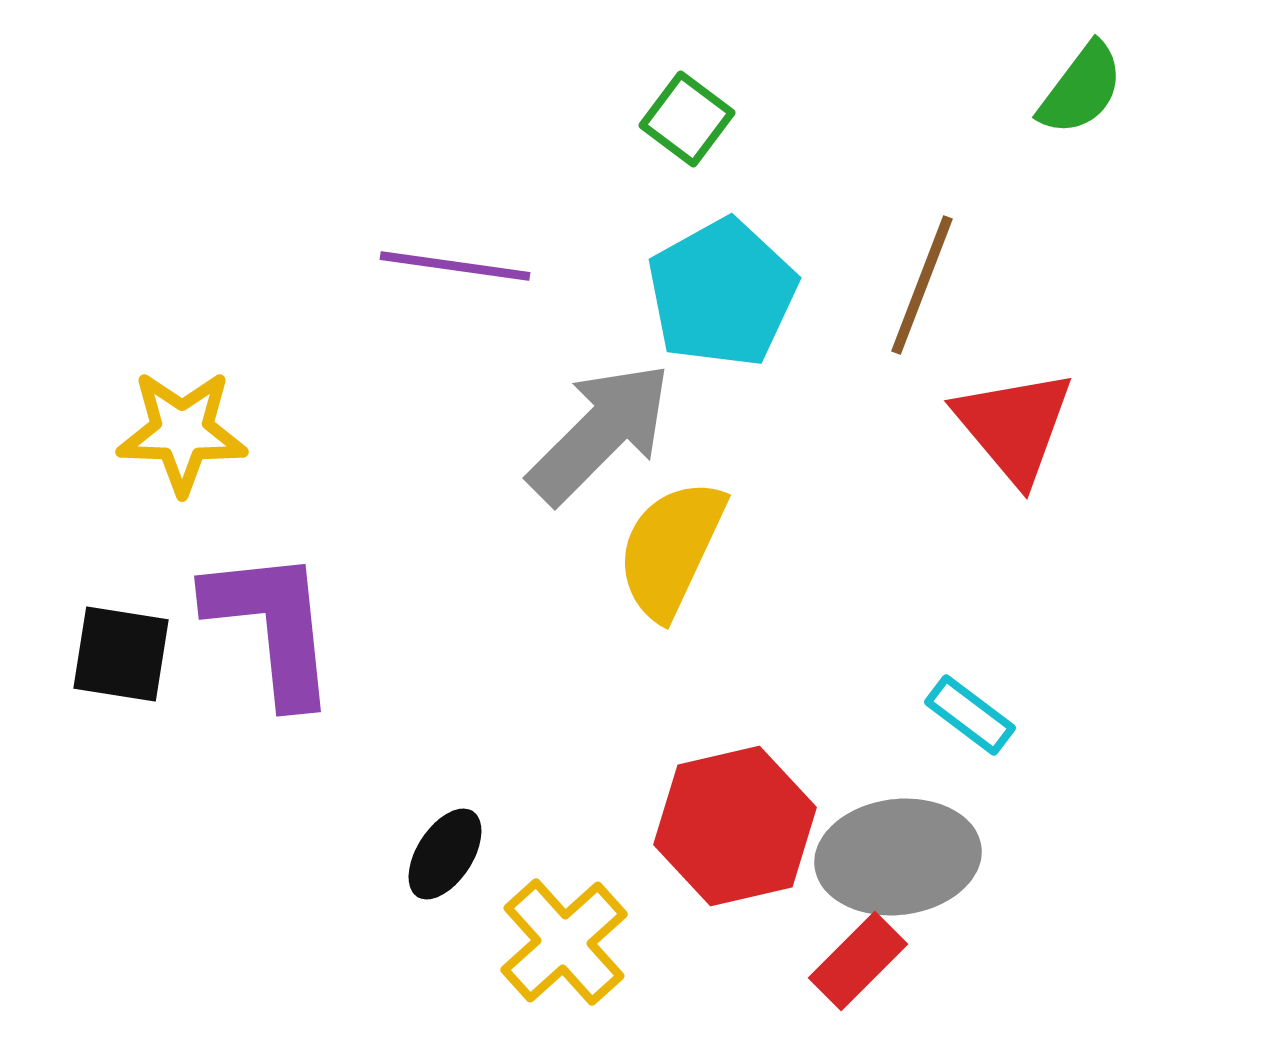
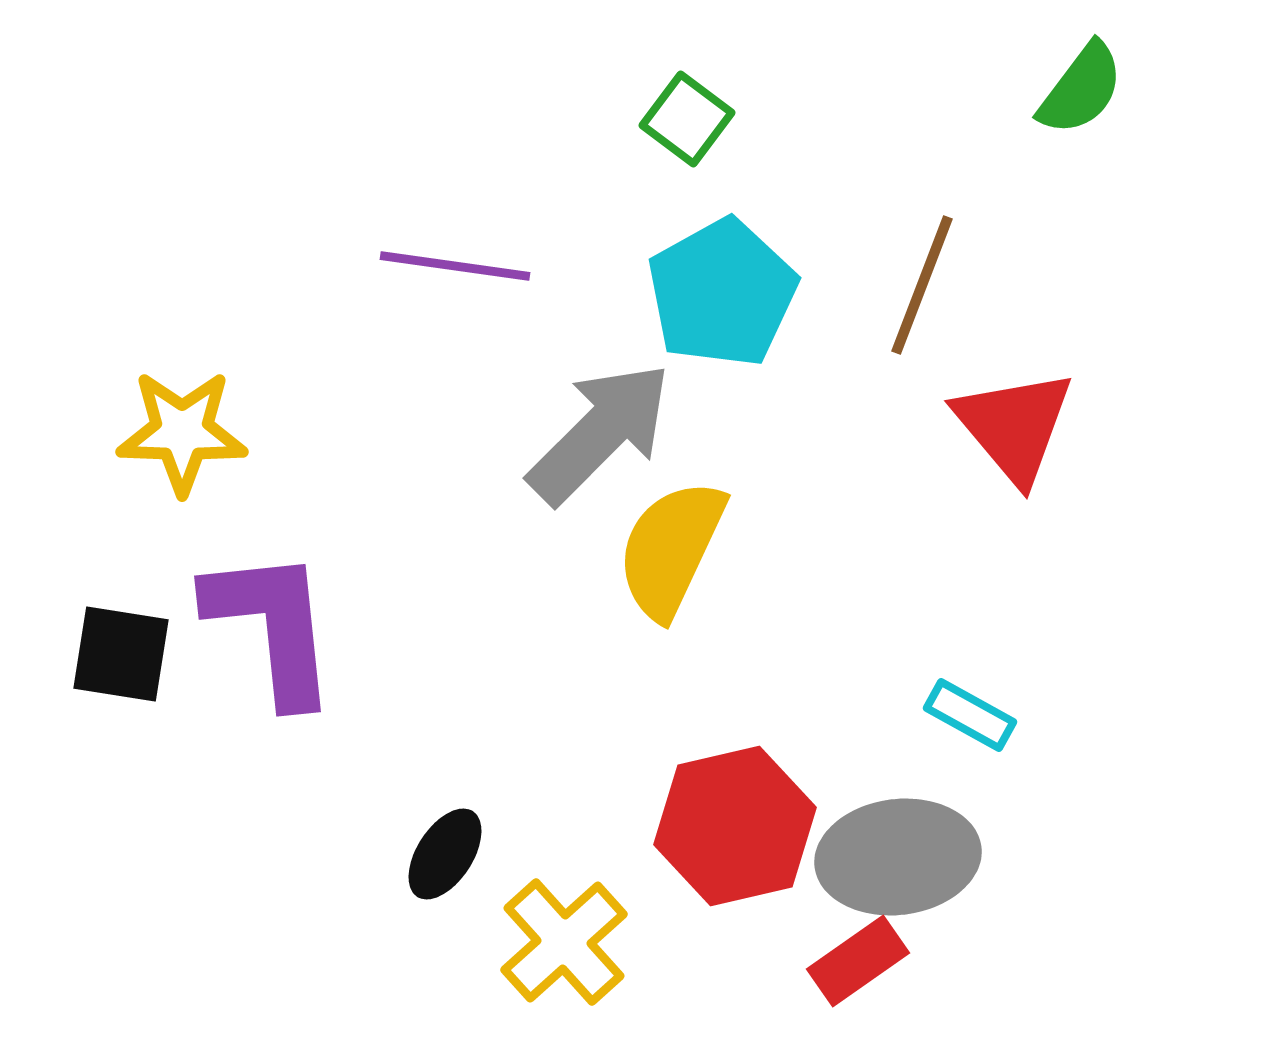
cyan rectangle: rotated 8 degrees counterclockwise
red rectangle: rotated 10 degrees clockwise
